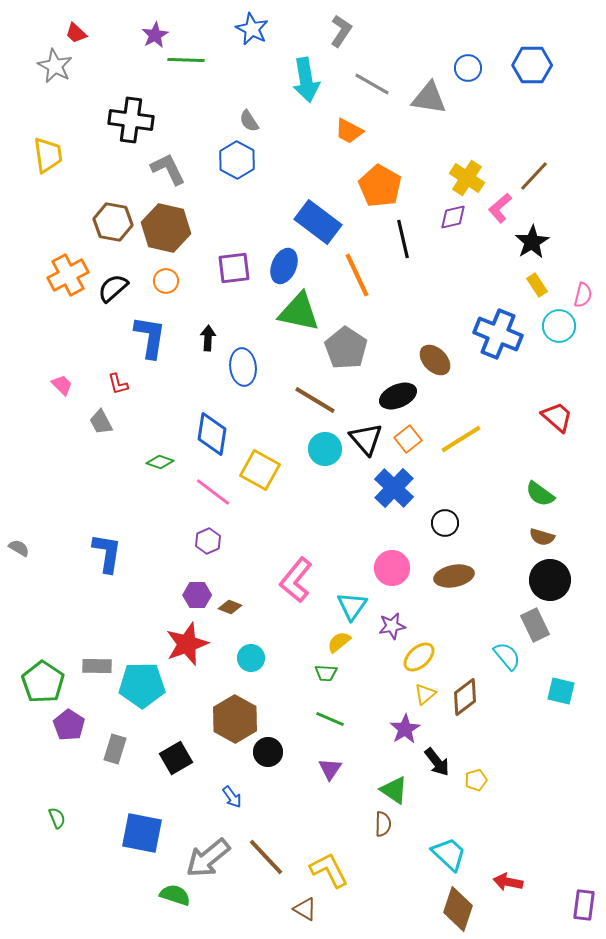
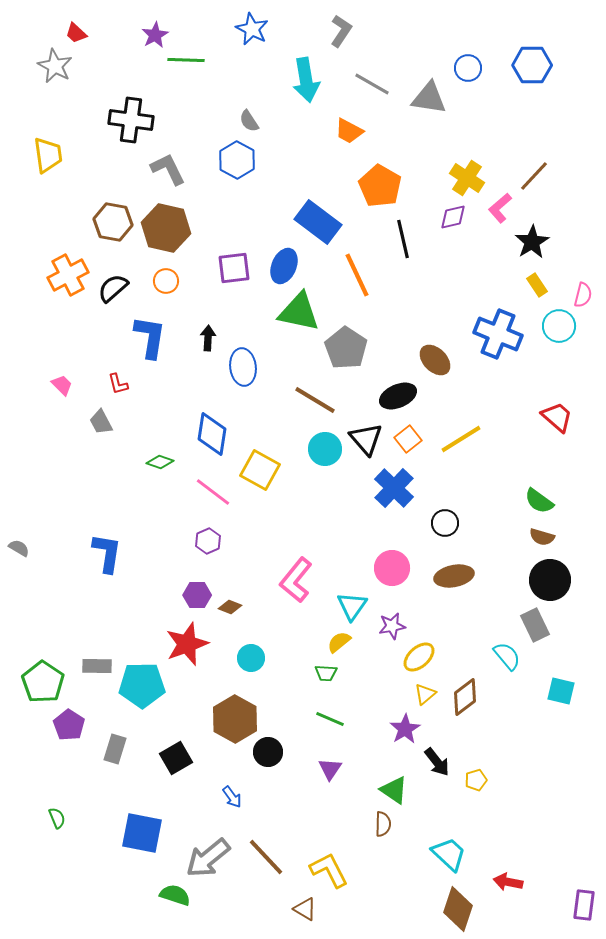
green semicircle at (540, 494): moved 1 px left, 7 px down
